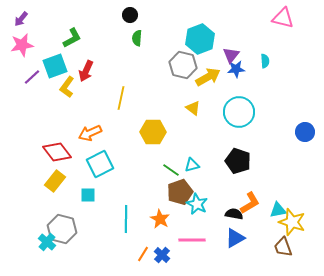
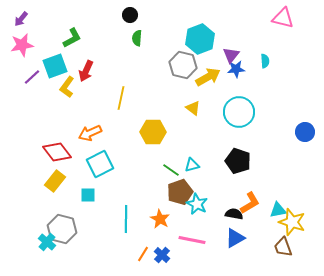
pink line at (192, 240): rotated 12 degrees clockwise
